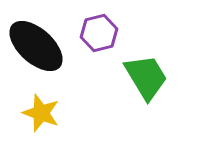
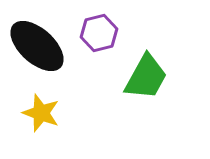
black ellipse: moved 1 px right
green trapezoid: rotated 60 degrees clockwise
